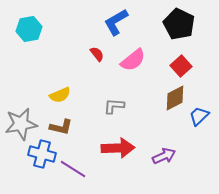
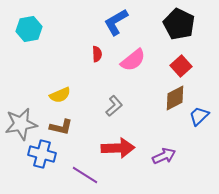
red semicircle: rotated 35 degrees clockwise
gray L-shape: rotated 135 degrees clockwise
purple line: moved 12 px right, 6 px down
